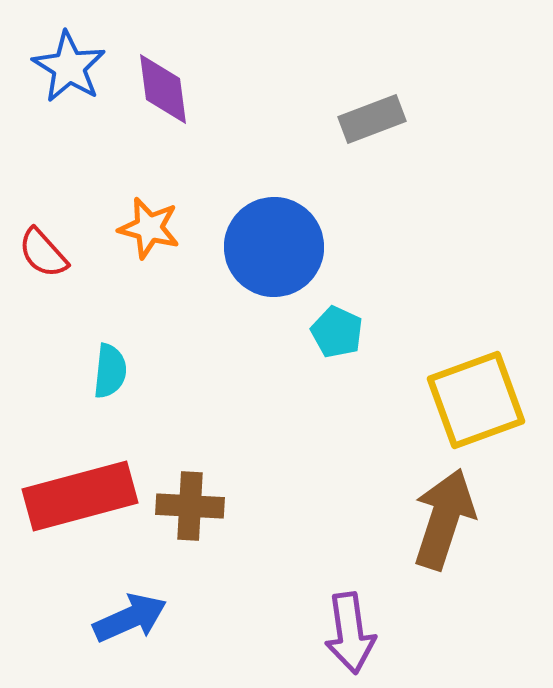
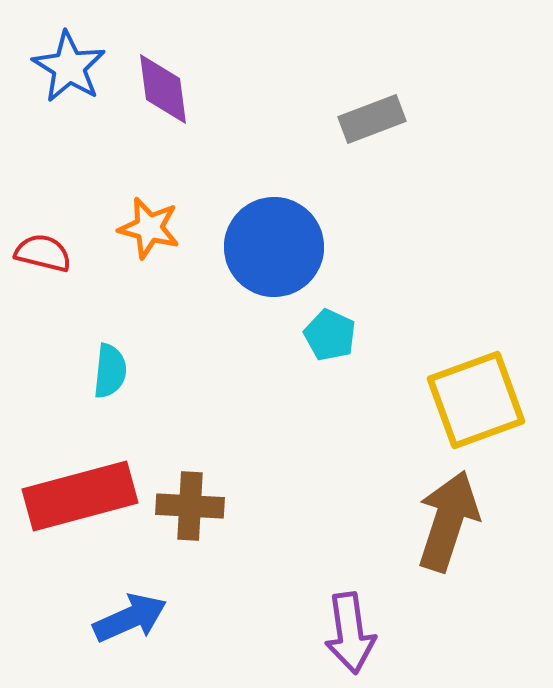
red semicircle: rotated 146 degrees clockwise
cyan pentagon: moved 7 px left, 3 px down
brown arrow: moved 4 px right, 2 px down
